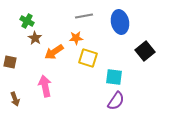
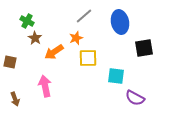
gray line: rotated 30 degrees counterclockwise
orange star: rotated 16 degrees counterclockwise
black square: moved 1 px left, 3 px up; rotated 30 degrees clockwise
yellow square: rotated 18 degrees counterclockwise
cyan square: moved 2 px right, 1 px up
purple semicircle: moved 19 px right, 3 px up; rotated 84 degrees clockwise
